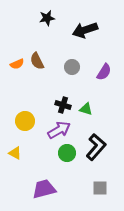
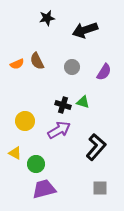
green triangle: moved 3 px left, 7 px up
green circle: moved 31 px left, 11 px down
